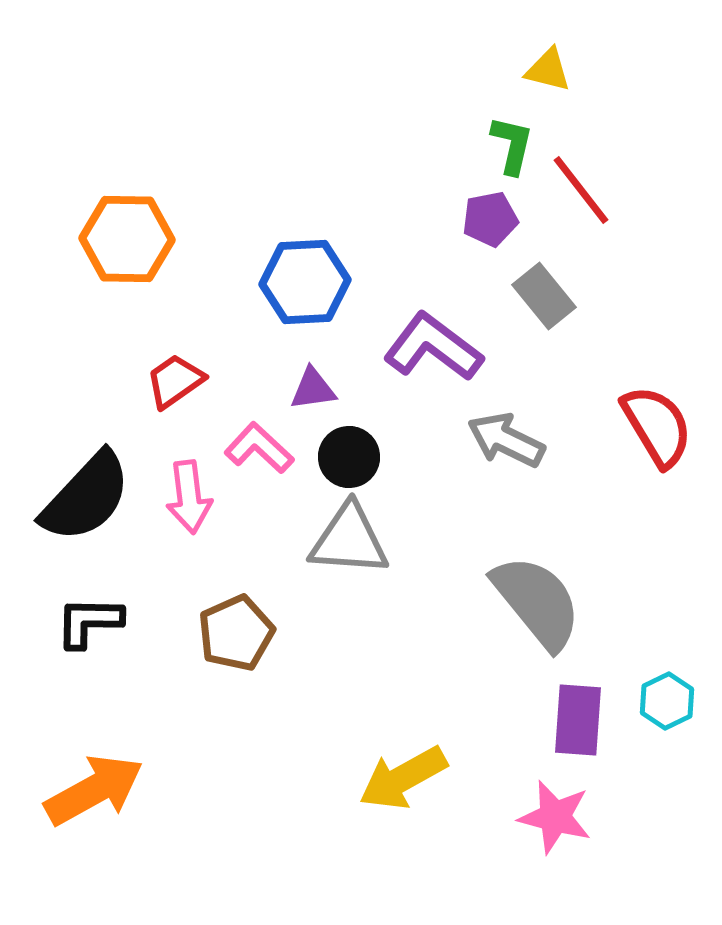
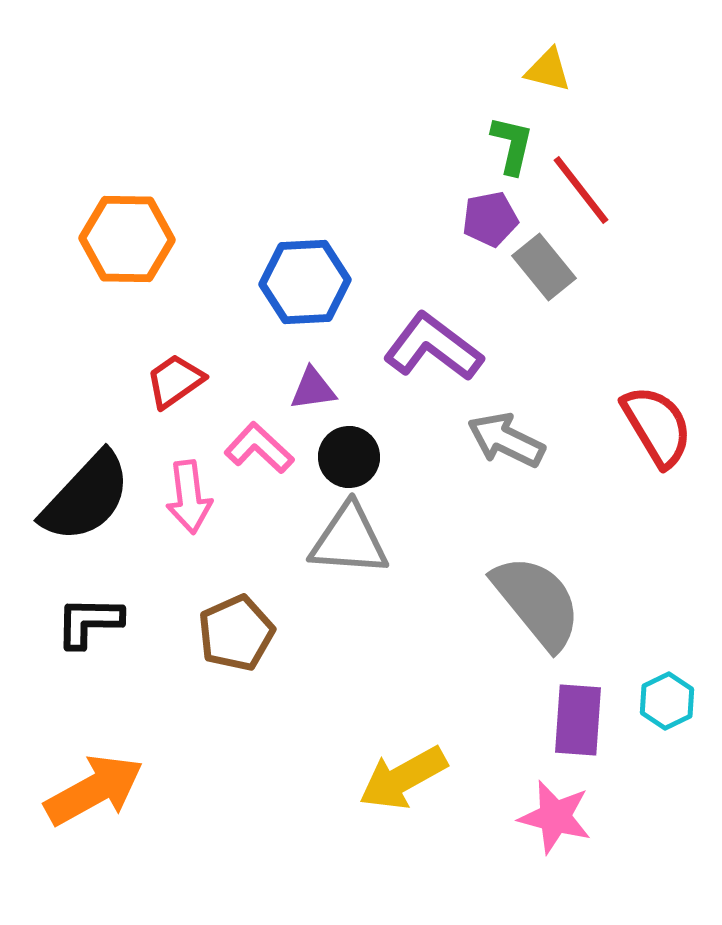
gray rectangle: moved 29 px up
